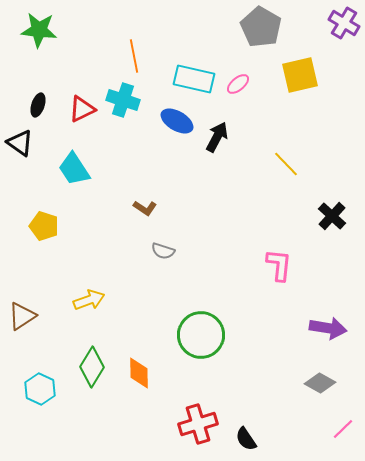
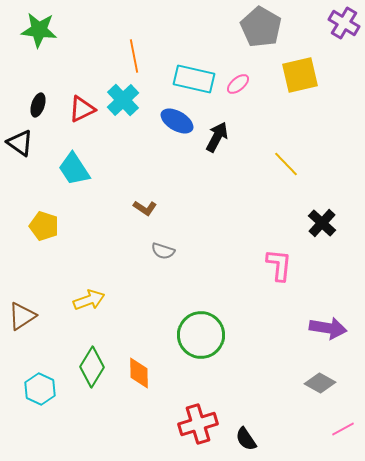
cyan cross: rotated 28 degrees clockwise
black cross: moved 10 px left, 7 px down
pink line: rotated 15 degrees clockwise
